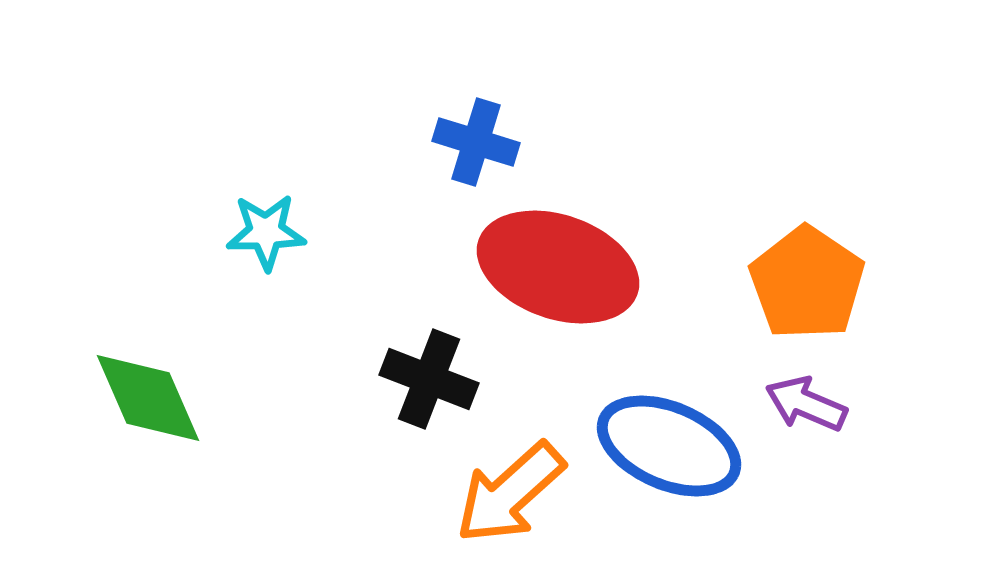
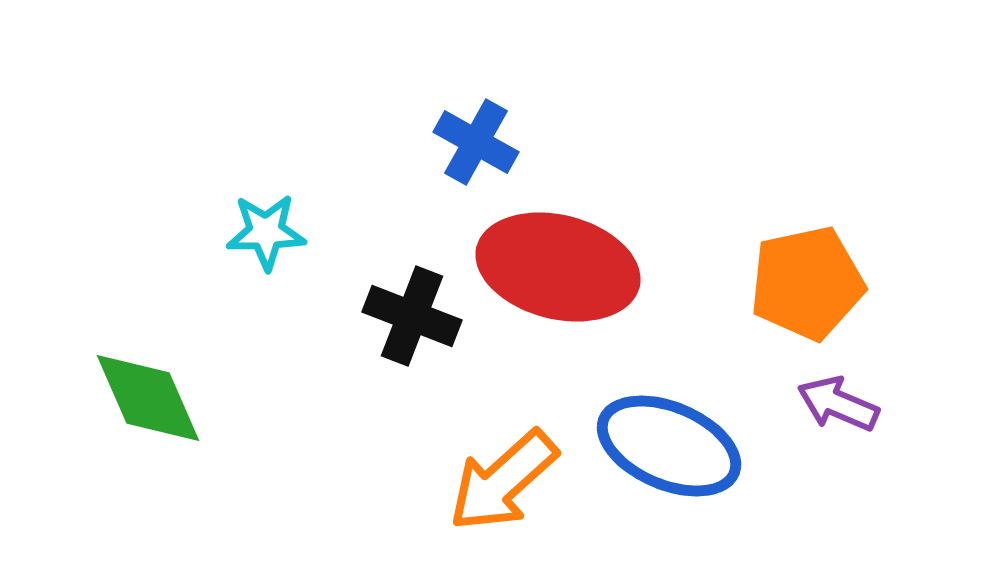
blue cross: rotated 12 degrees clockwise
red ellipse: rotated 5 degrees counterclockwise
orange pentagon: rotated 26 degrees clockwise
black cross: moved 17 px left, 63 px up
purple arrow: moved 32 px right
orange arrow: moved 7 px left, 12 px up
